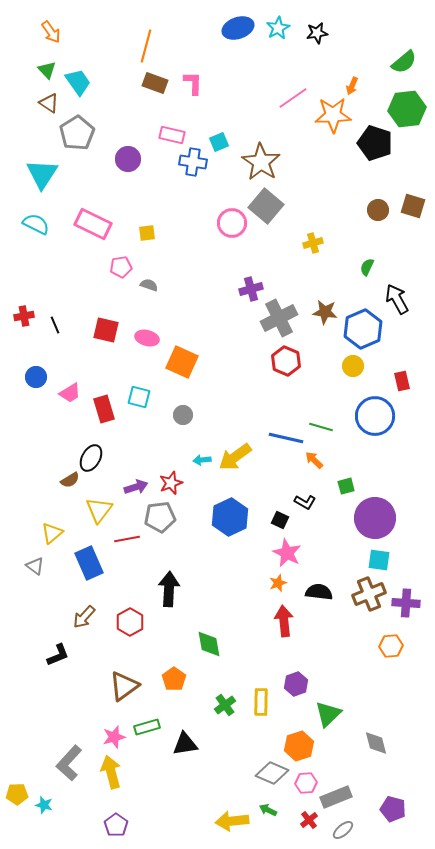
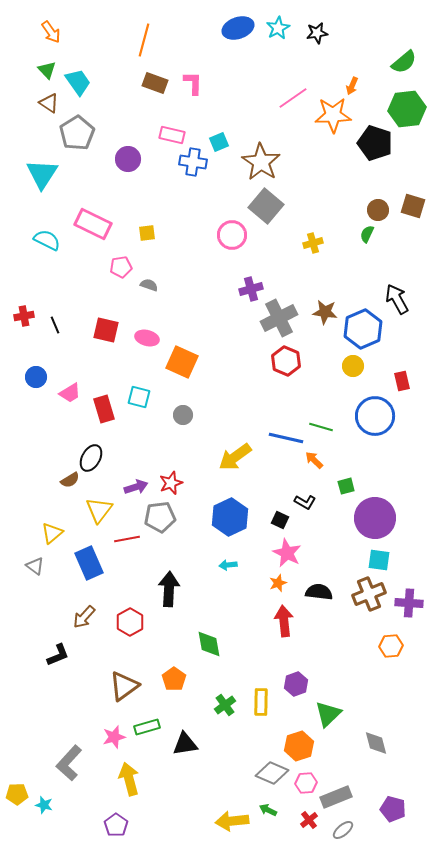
orange line at (146, 46): moved 2 px left, 6 px up
pink circle at (232, 223): moved 12 px down
cyan semicircle at (36, 224): moved 11 px right, 16 px down
green semicircle at (367, 267): moved 33 px up
cyan arrow at (202, 460): moved 26 px right, 105 px down
purple cross at (406, 603): moved 3 px right
yellow arrow at (111, 772): moved 18 px right, 7 px down
